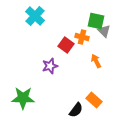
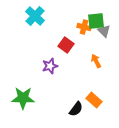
green square: rotated 18 degrees counterclockwise
orange cross: moved 2 px right, 10 px up
black semicircle: moved 1 px up
